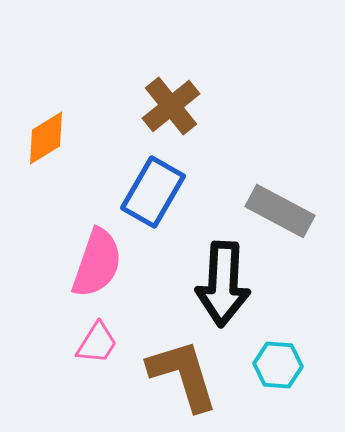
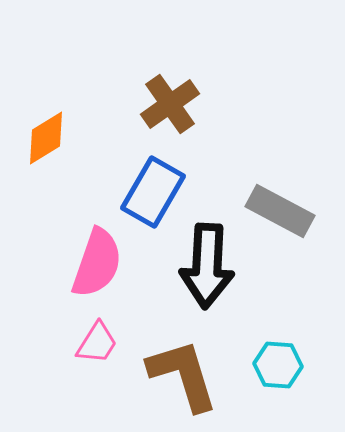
brown cross: moved 1 px left, 2 px up; rotated 4 degrees clockwise
black arrow: moved 16 px left, 18 px up
